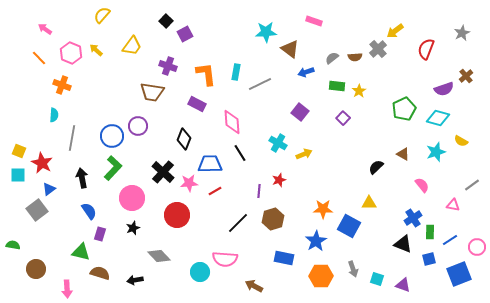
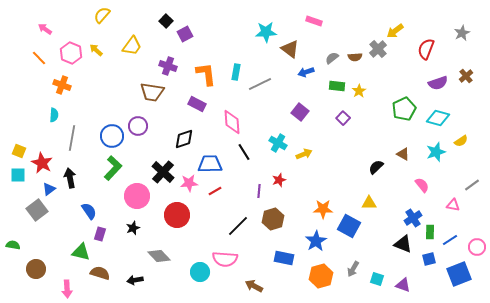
purple semicircle at (444, 89): moved 6 px left, 6 px up
black diamond at (184, 139): rotated 50 degrees clockwise
yellow semicircle at (461, 141): rotated 64 degrees counterclockwise
black line at (240, 153): moved 4 px right, 1 px up
black arrow at (82, 178): moved 12 px left
pink circle at (132, 198): moved 5 px right, 2 px up
black line at (238, 223): moved 3 px down
gray arrow at (353, 269): rotated 49 degrees clockwise
orange hexagon at (321, 276): rotated 15 degrees counterclockwise
